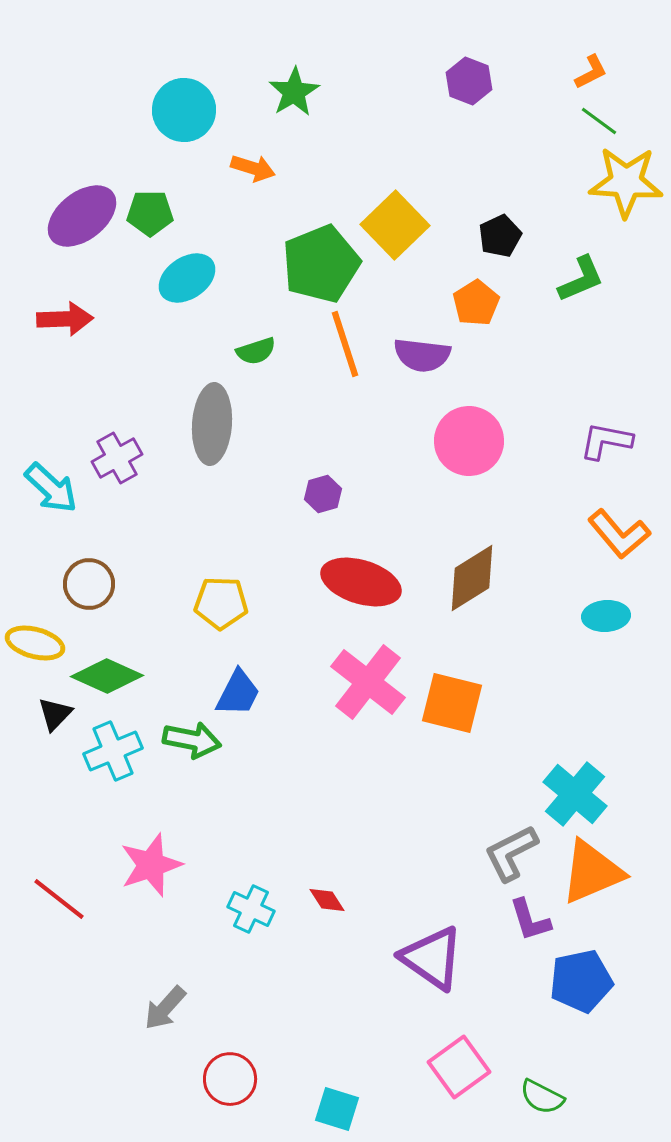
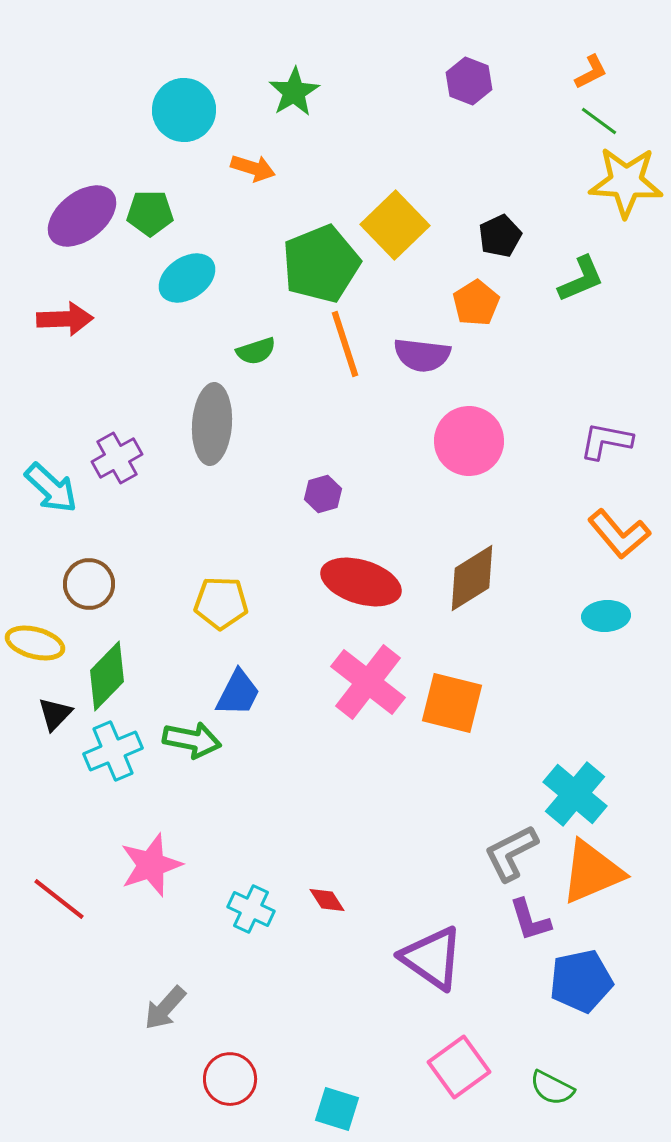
green diamond at (107, 676): rotated 70 degrees counterclockwise
green semicircle at (542, 1097): moved 10 px right, 9 px up
